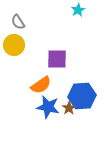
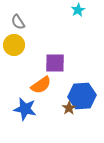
purple square: moved 2 px left, 4 px down
blue star: moved 23 px left, 2 px down
